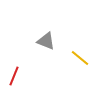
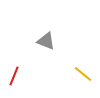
yellow line: moved 3 px right, 16 px down
